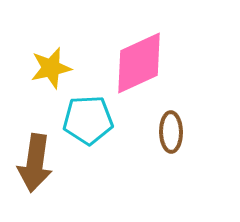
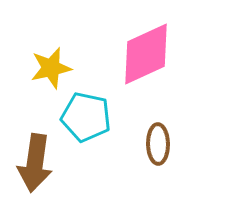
pink diamond: moved 7 px right, 9 px up
cyan pentagon: moved 2 px left, 3 px up; rotated 15 degrees clockwise
brown ellipse: moved 13 px left, 12 px down
